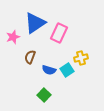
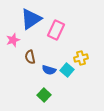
blue triangle: moved 4 px left, 4 px up
pink rectangle: moved 3 px left, 3 px up
pink star: moved 3 px down
brown semicircle: rotated 32 degrees counterclockwise
cyan square: rotated 16 degrees counterclockwise
